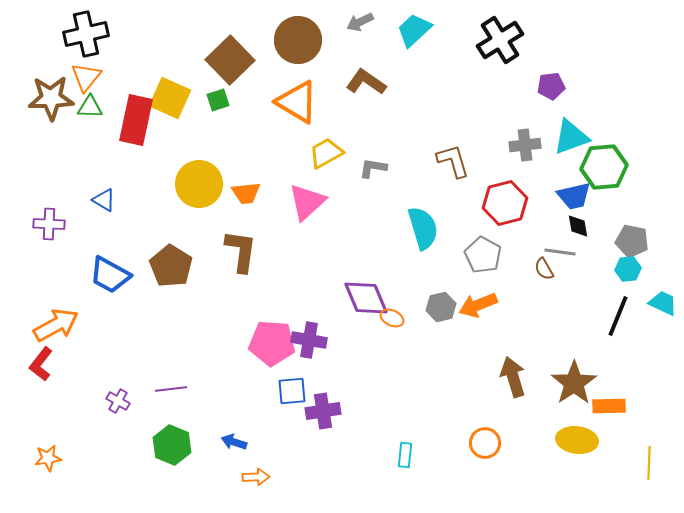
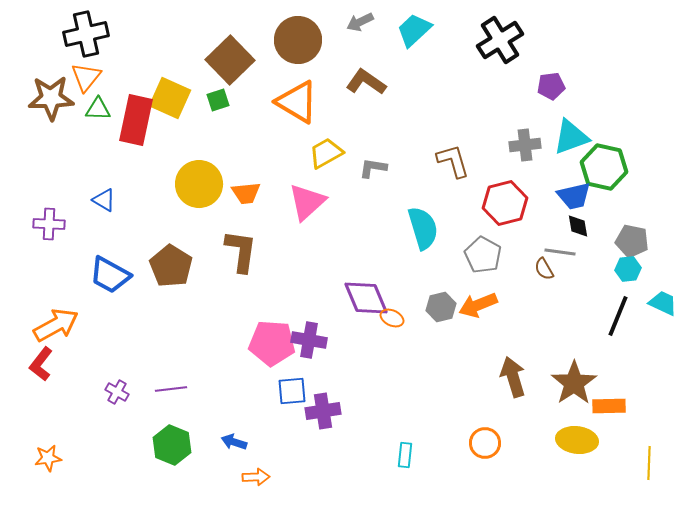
green triangle at (90, 107): moved 8 px right, 2 px down
green hexagon at (604, 167): rotated 18 degrees clockwise
purple cross at (118, 401): moved 1 px left, 9 px up
